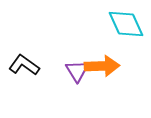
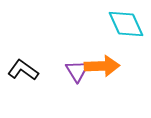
black L-shape: moved 1 px left, 5 px down
